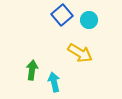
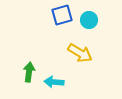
blue square: rotated 25 degrees clockwise
green arrow: moved 3 px left, 2 px down
cyan arrow: rotated 72 degrees counterclockwise
